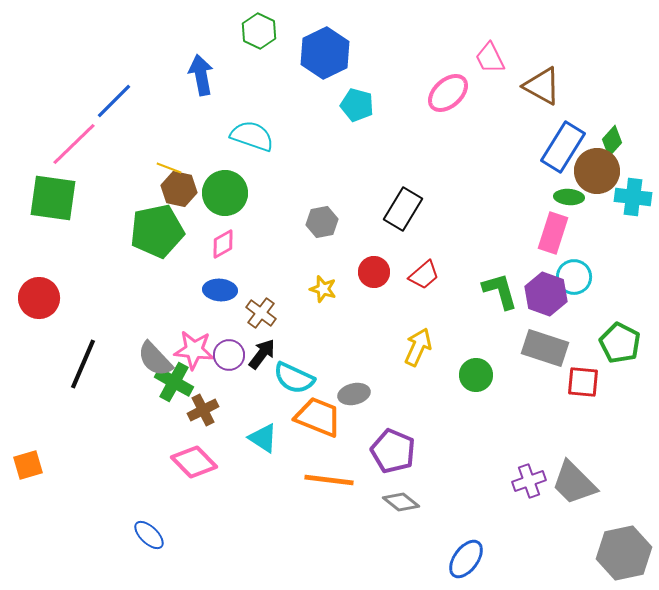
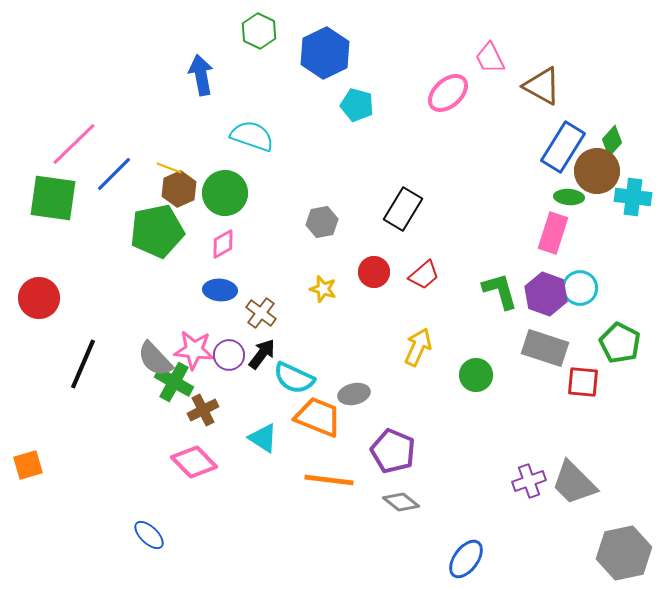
blue line at (114, 101): moved 73 px down
brown hexagon at (179, 189): rotated 24 degrees clockwise
cyan circle at (574, 277): moved 6 px right, 11 px down
